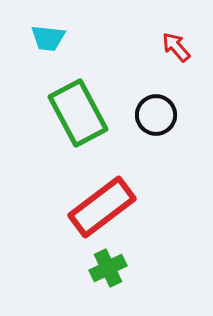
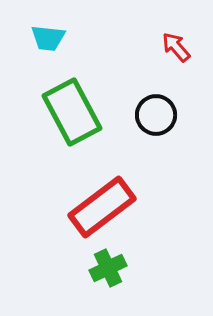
green rectangle: moved 6 px left, 1 px up
